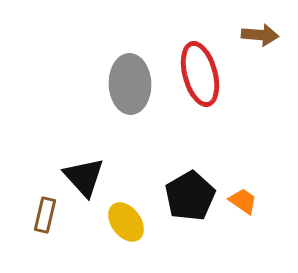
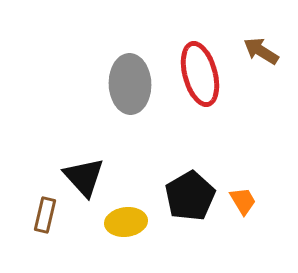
brown arrow: moved 1 px right, 16 px down; rotated 153 degrees counterclockwise
orange trapezoid: rotated 24 degrees clockwise
yellow ellipse: rotated 60 degrees counterclockwise
